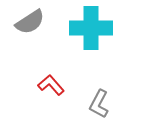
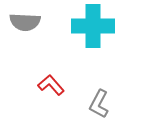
gray semicircle: moved 5 px left; rotated 36 degrees clockwise
cyan cross: moved 2 px right, 2 px up
